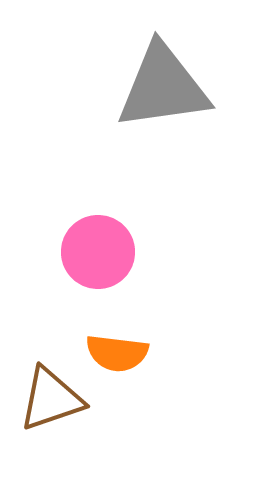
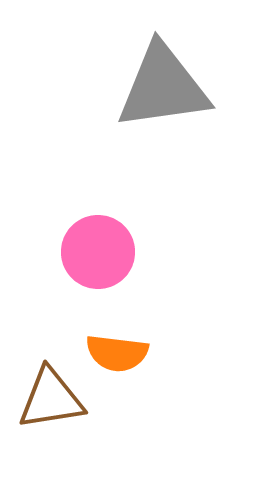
brown triangle: rotated 10 degrees clockwise
